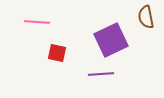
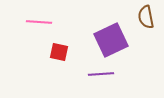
pink line: moved 2 px right
red square: moved 2 px right, 1 px up
